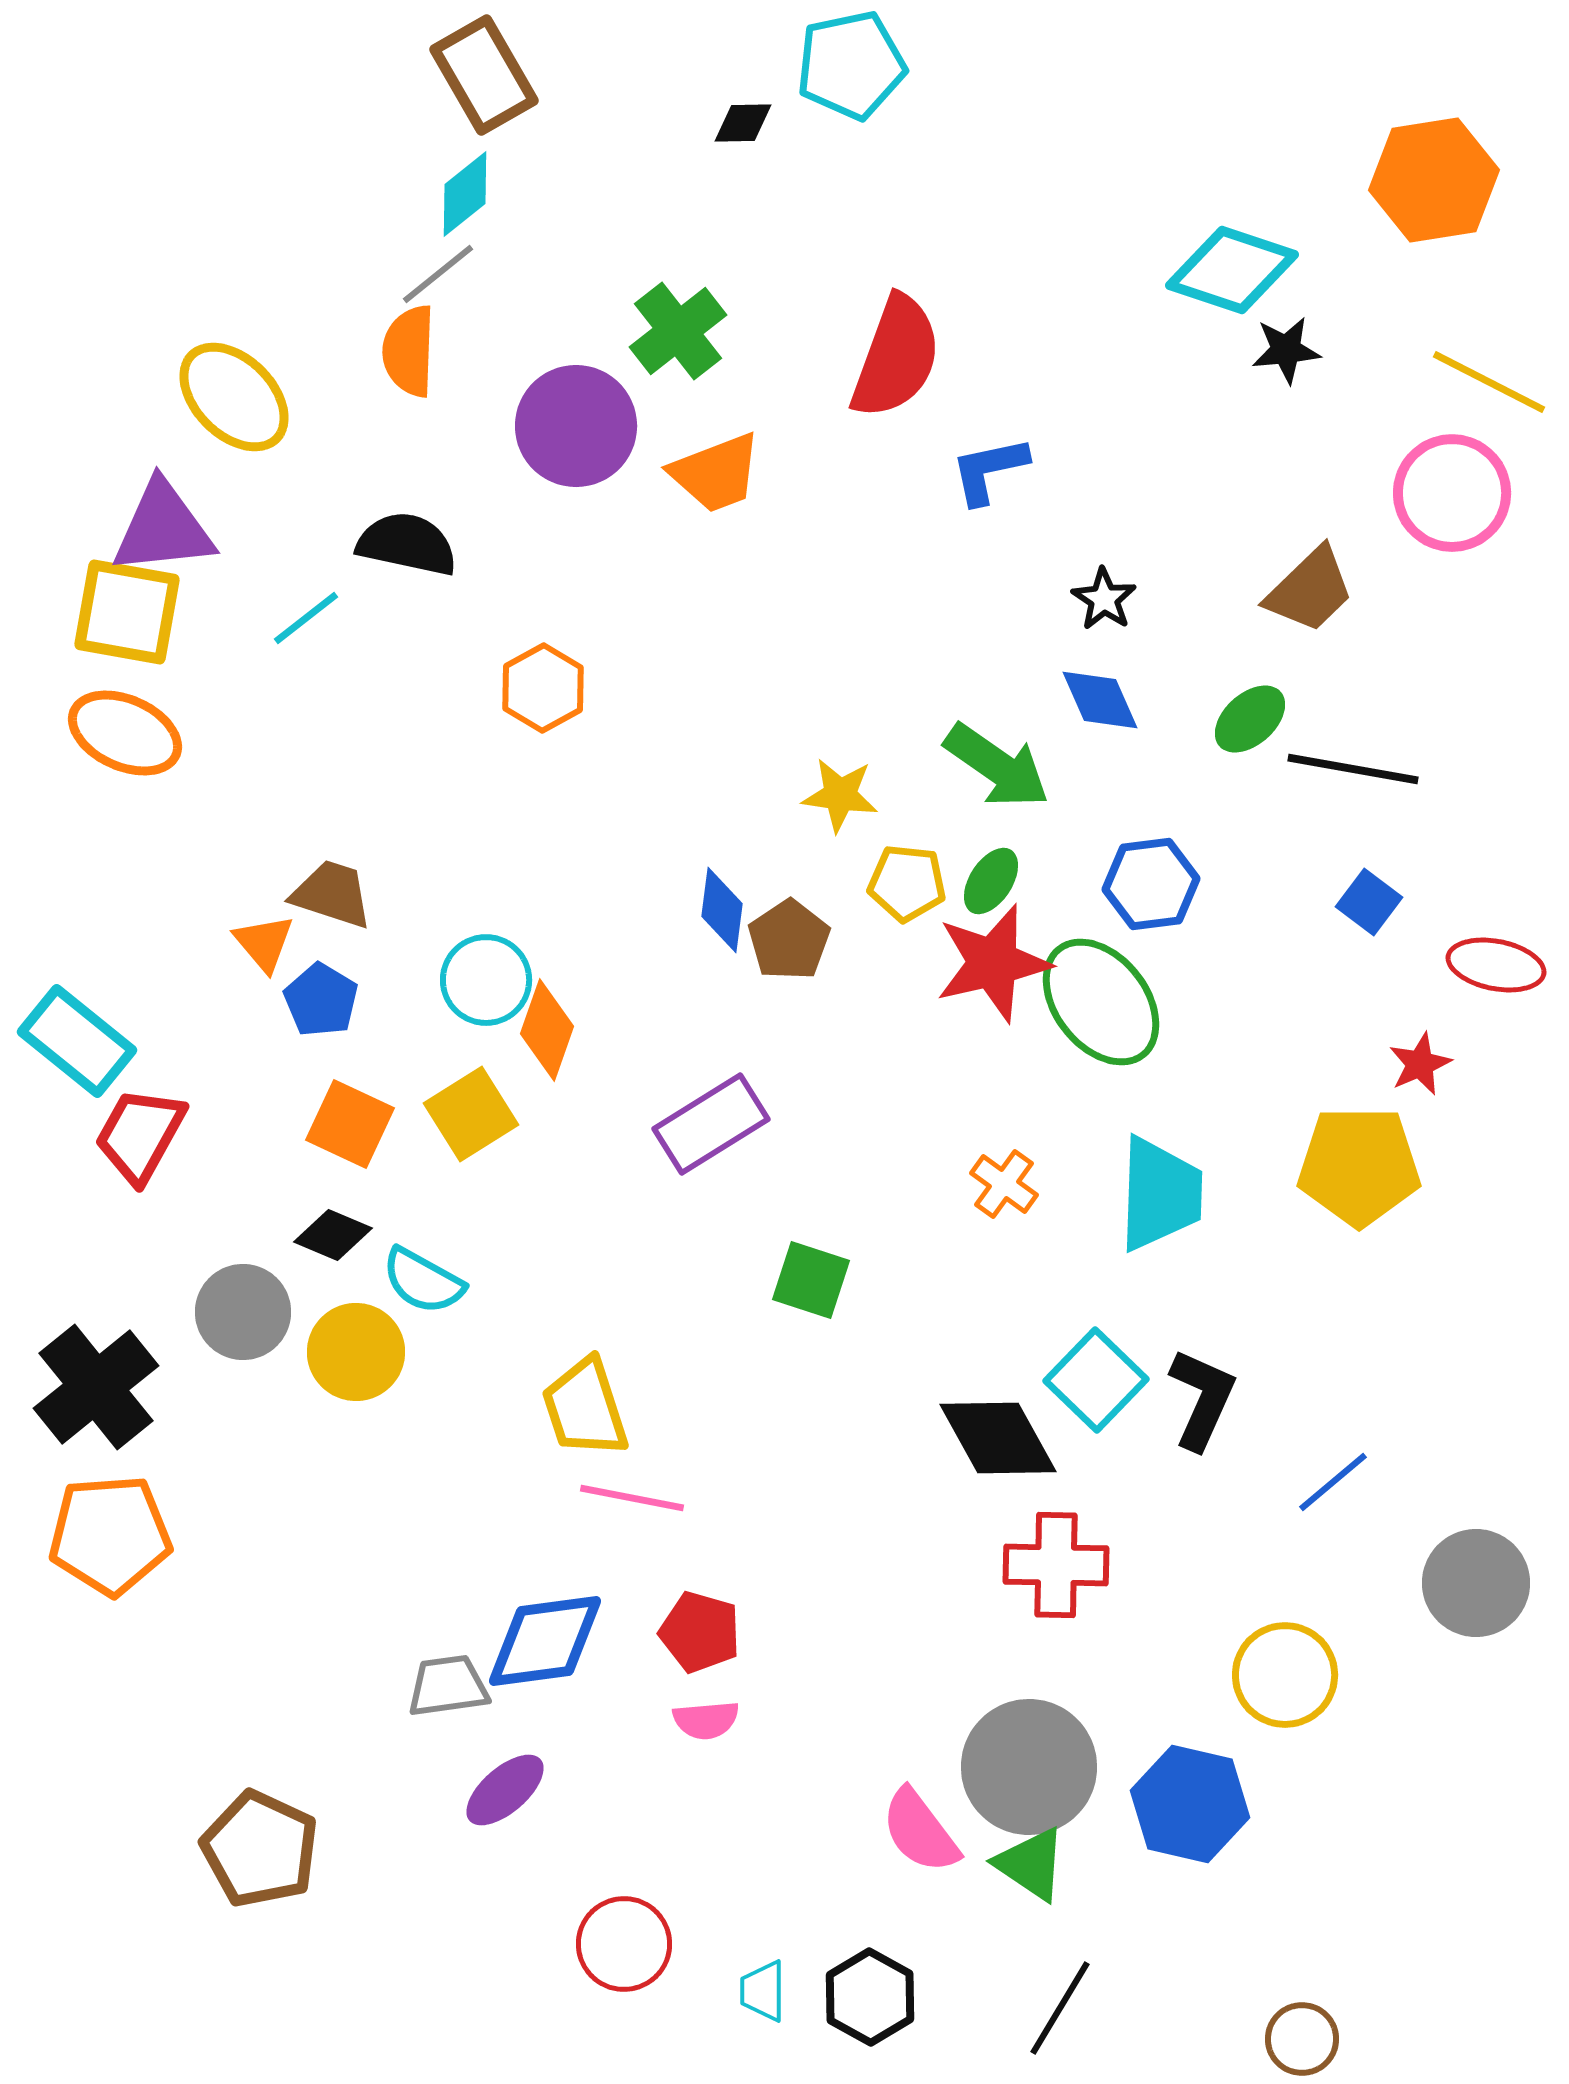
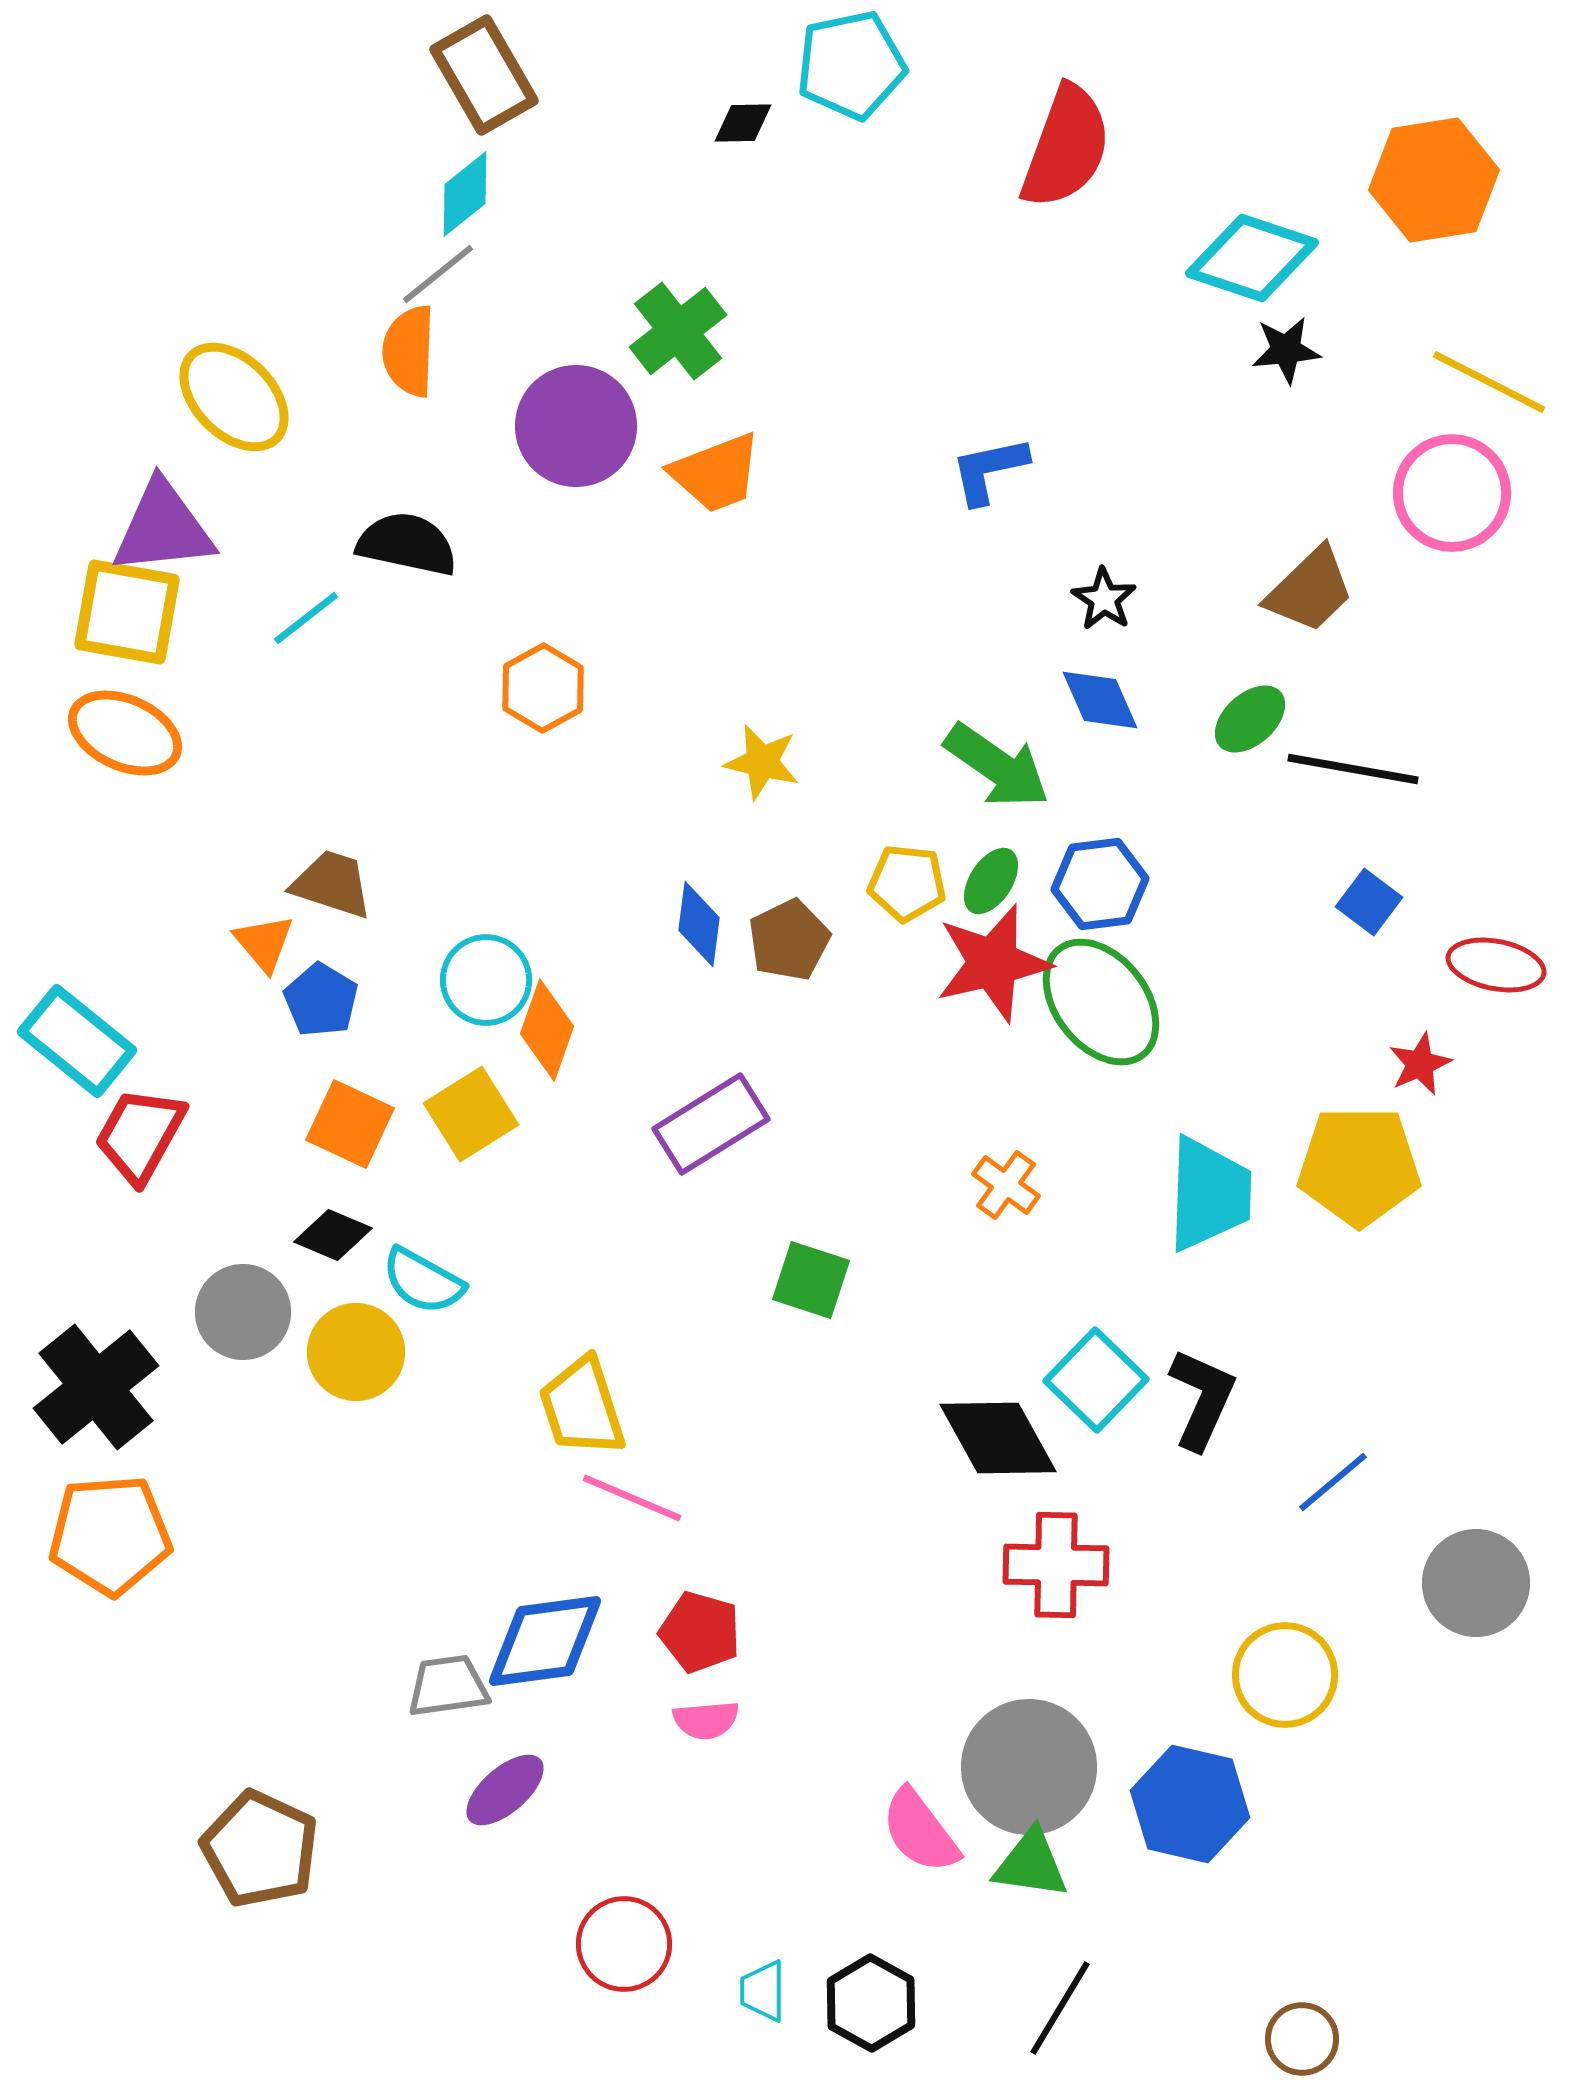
cyan diamond at (1232, 270): moved 20 px right, 12 px up
red semicircle at (896, 357): moved 170 px right, 210 px up
yellow star at (840, 795): moved 78 px left, 33 px up; rotated 6 degrees clockwise
blue hexagon at (1151, 884): moved 51 px left
brown trapezoid at (332, 894): moved 10 px up
blue diamond at (722, 910): moved 23 px left, 14 px down
brown pentagon at (789, 940): rotated 8 degrees clockwise
orange cross at (1004, 1184): moved 2 px right, 1 px down
cyan trapezoid at (1160, 1194): moved 49 px right
yellow trapezoid at (585, 1408): moved 3 px left, 1 px up
pink line at (632, 1498): rotated 12 degrees clockwise
green triangle at (1031, 1864): rotated 26 degrees counterclockwise
black hexagon at (870, 1997): moved 1 px right, 6 px down
